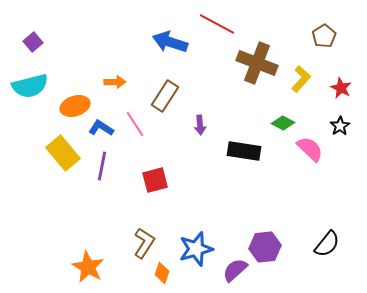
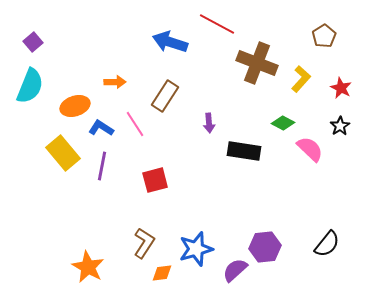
cyan semicircle: rotated 54 degrees counterclockwise
purple arrow: moved 9 px right, 2 px up
orange diamond: rotated 65 degrees clockwise
